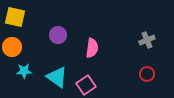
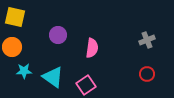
cyan triangle: moved 4 px left
